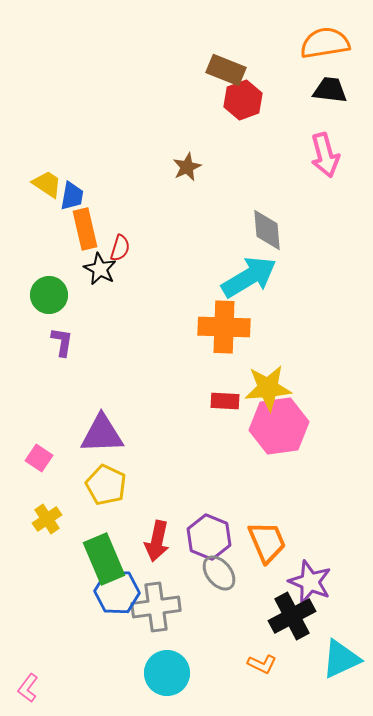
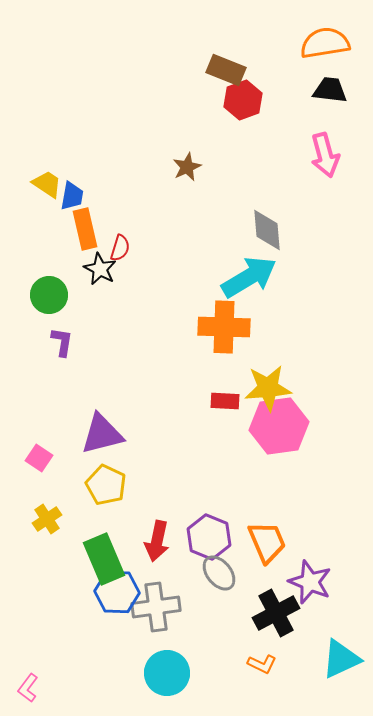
purple triangle: rotated 12 degrees counterclockwise
black cross: moved 16 px left, 3 px up
